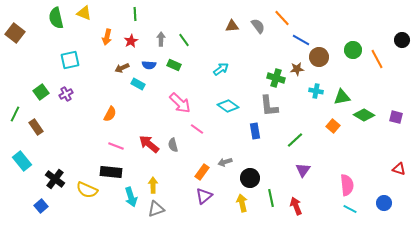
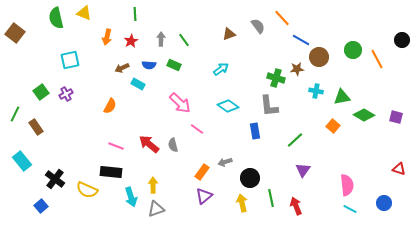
brown triangle at (232, 26): moved 3 px left, 8 px down; rotated 16 degrees counterclockwise
orange semicircle at (110, 114): moved 8 px up
